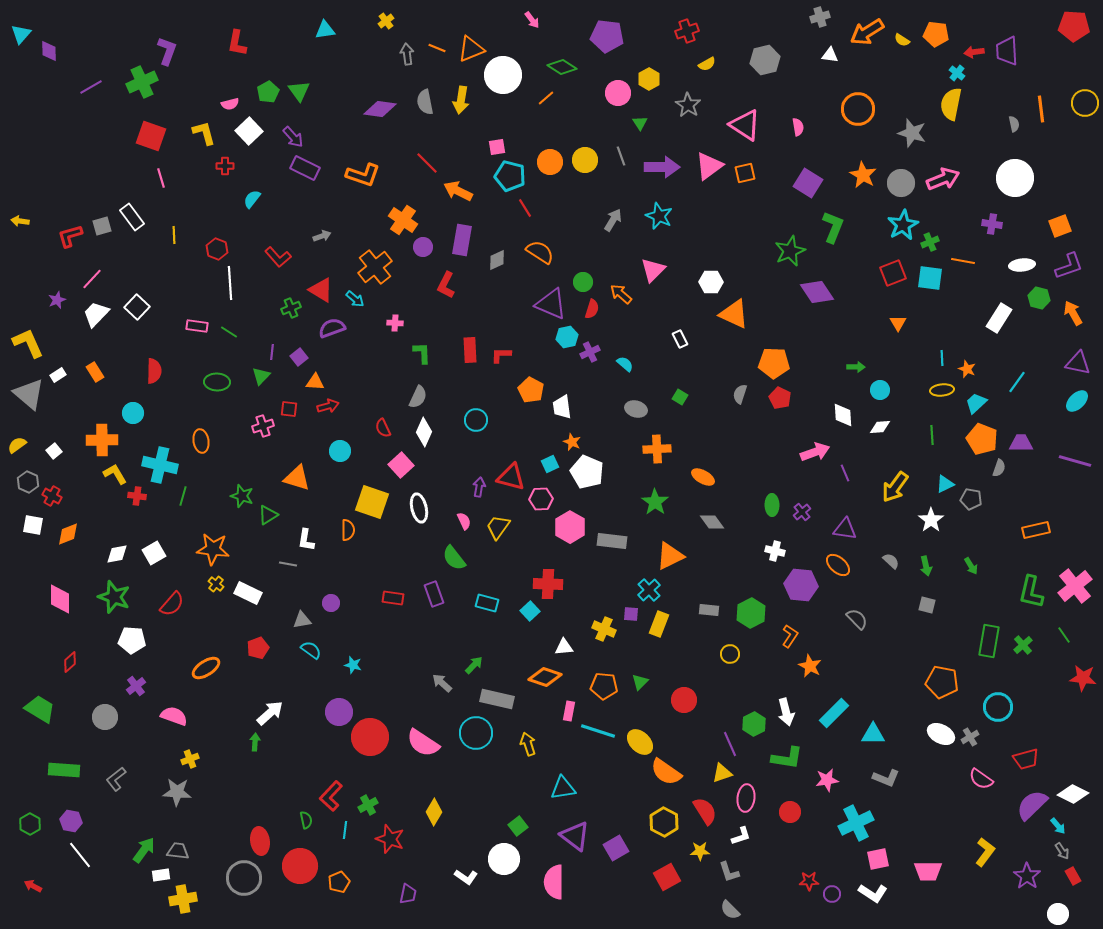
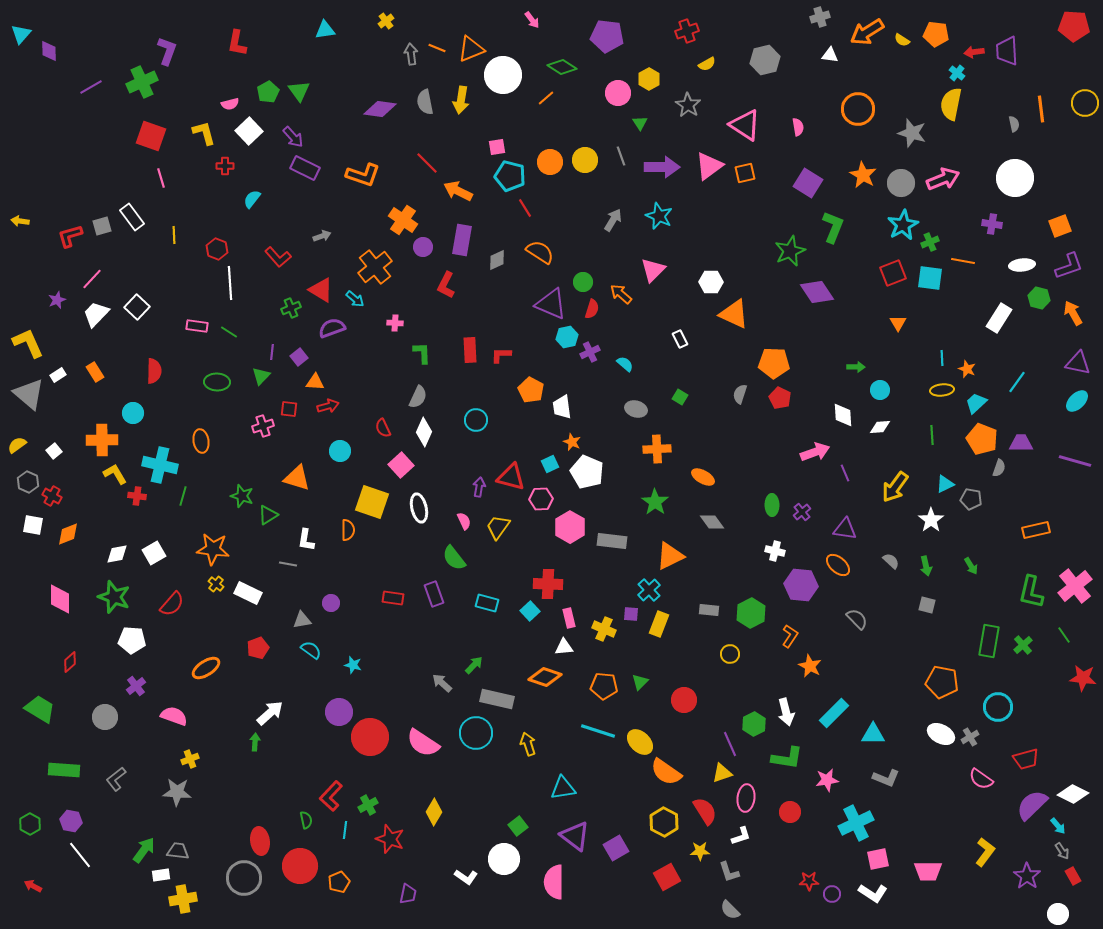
gray arrow at (407, 54): moved 4 px right
pink rectangle at (569, 711): moved 93 px up; rotated 24 degrees counterclockwise
